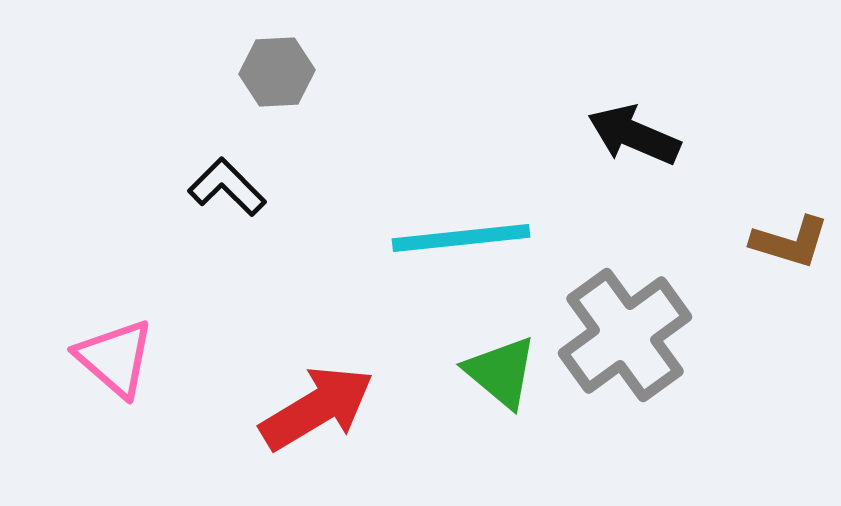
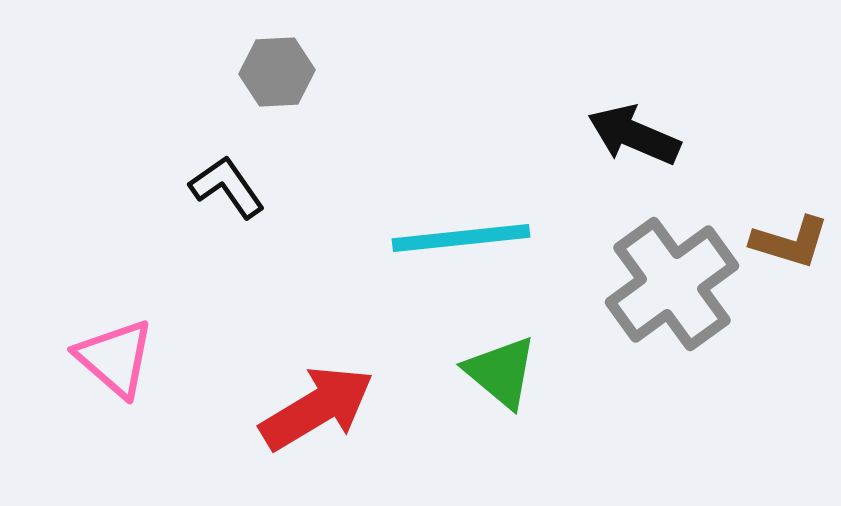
black L-shape: rotated 10 degrees clockwise
gray cross: moved 47 px right, 51 px up
